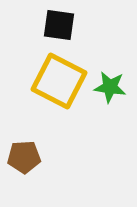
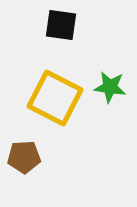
black square: moved 2 px right
yellow square: moved 4 px left, 17 px down
